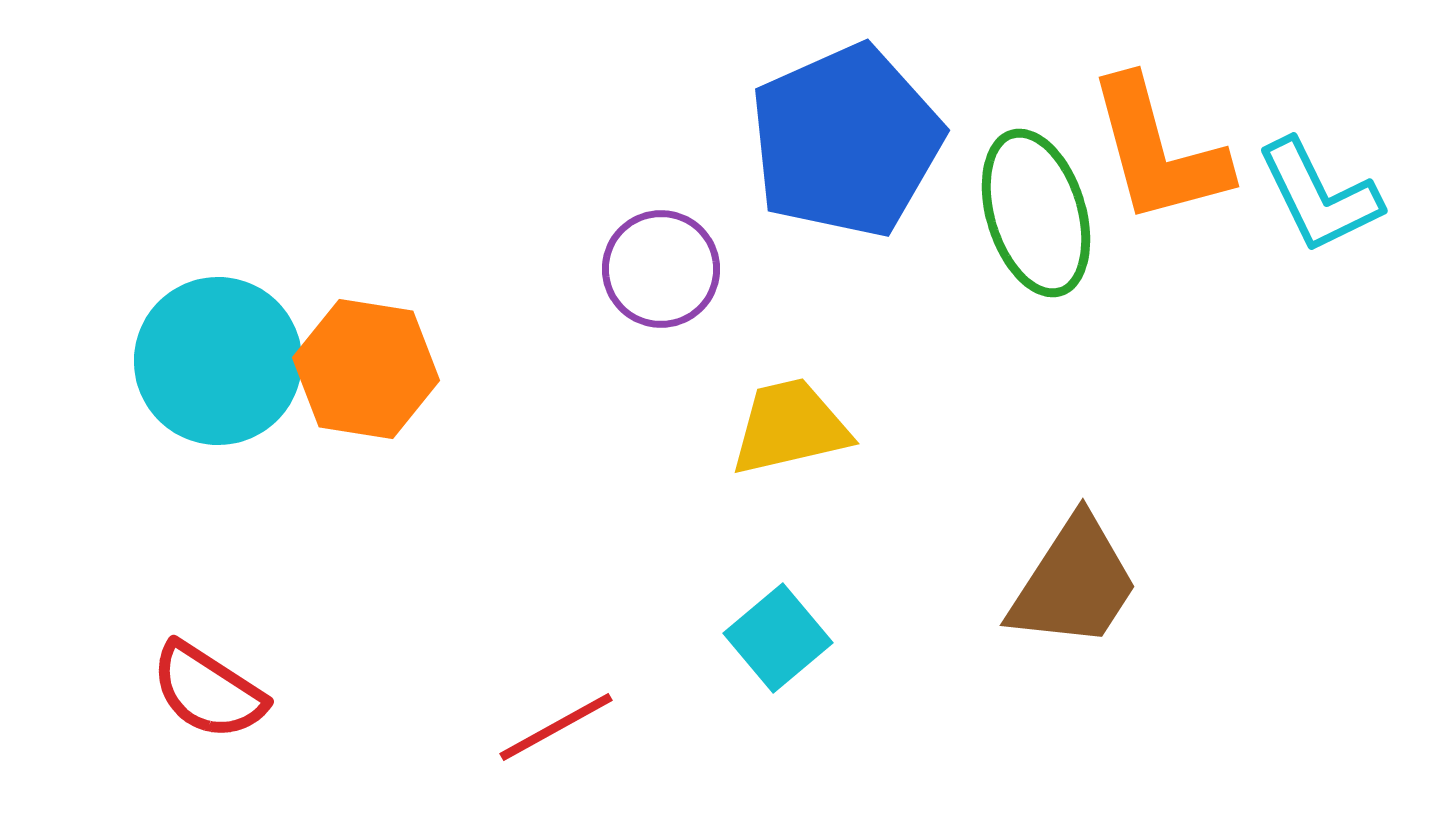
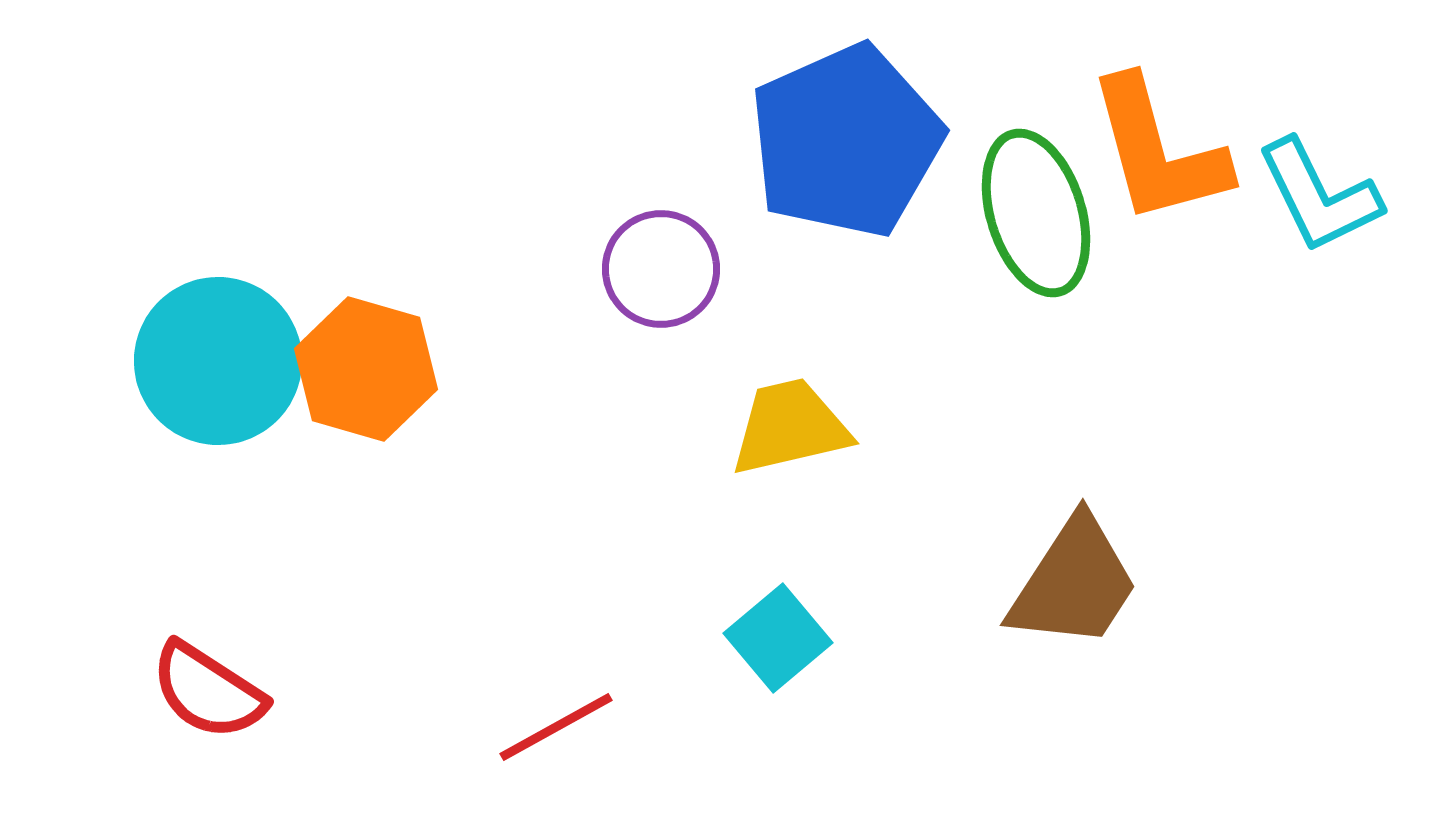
orange hexagon: rotated 7 degrees clockwise
